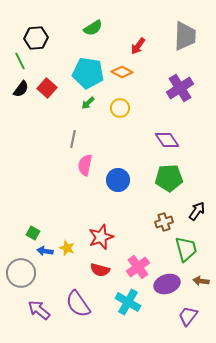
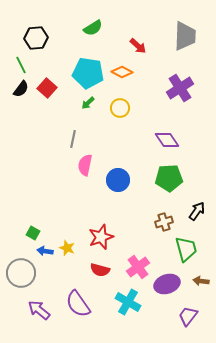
red arrow: rotated 84 degrees counterclockwise
green line: moved 1 px right, 4 px down
